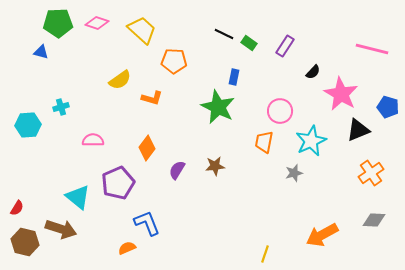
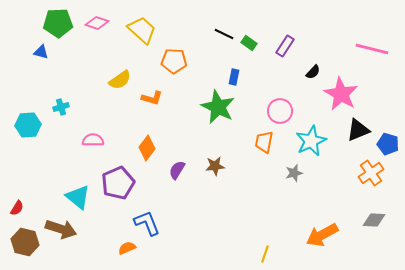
blue pentagon: moved 37 px down
